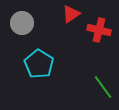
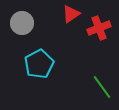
red cross: moved 2 px up; rotated 35 degrees counterclockwise
cyan pentagon: rotated 12 degrees clockwise
green line: moved 1 px left
